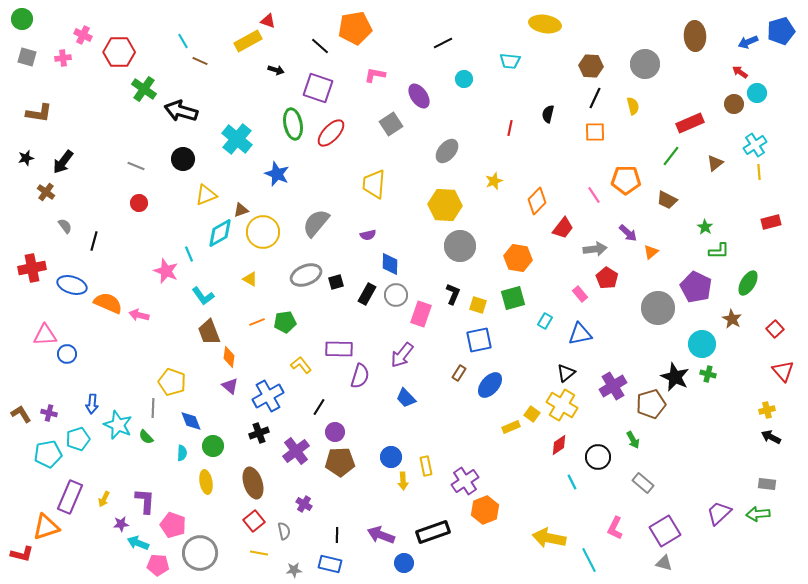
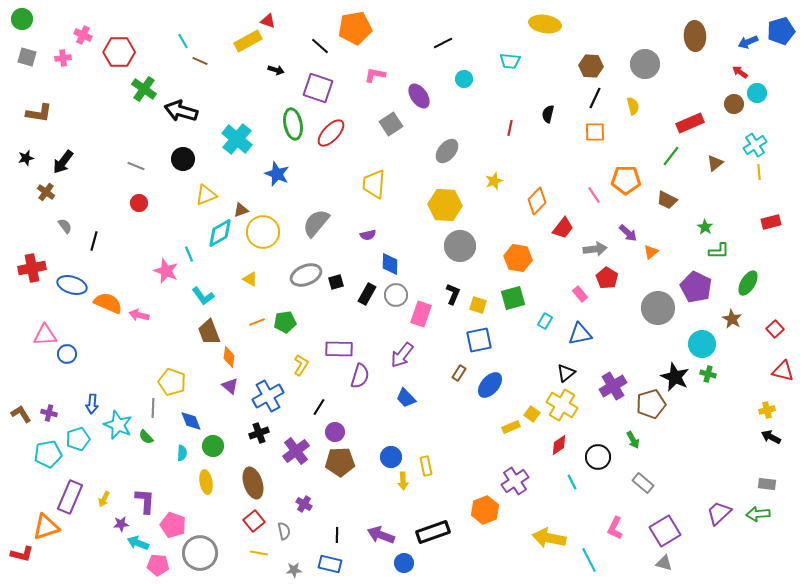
yellow L-shape at (301, 365): rotated 70 degrees clockwise
red triangle at (783, 371): rotated 35 degrees counterclockwise
purple cross at (465, 481): moved 50 px right
